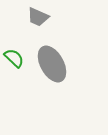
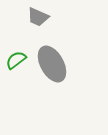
green semicircle: moved 2 px right, 2 px down; rotated 80 degrees counterclockwise
